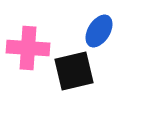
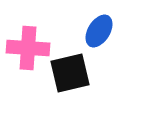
black square: moved 4 px left, 2 px down
